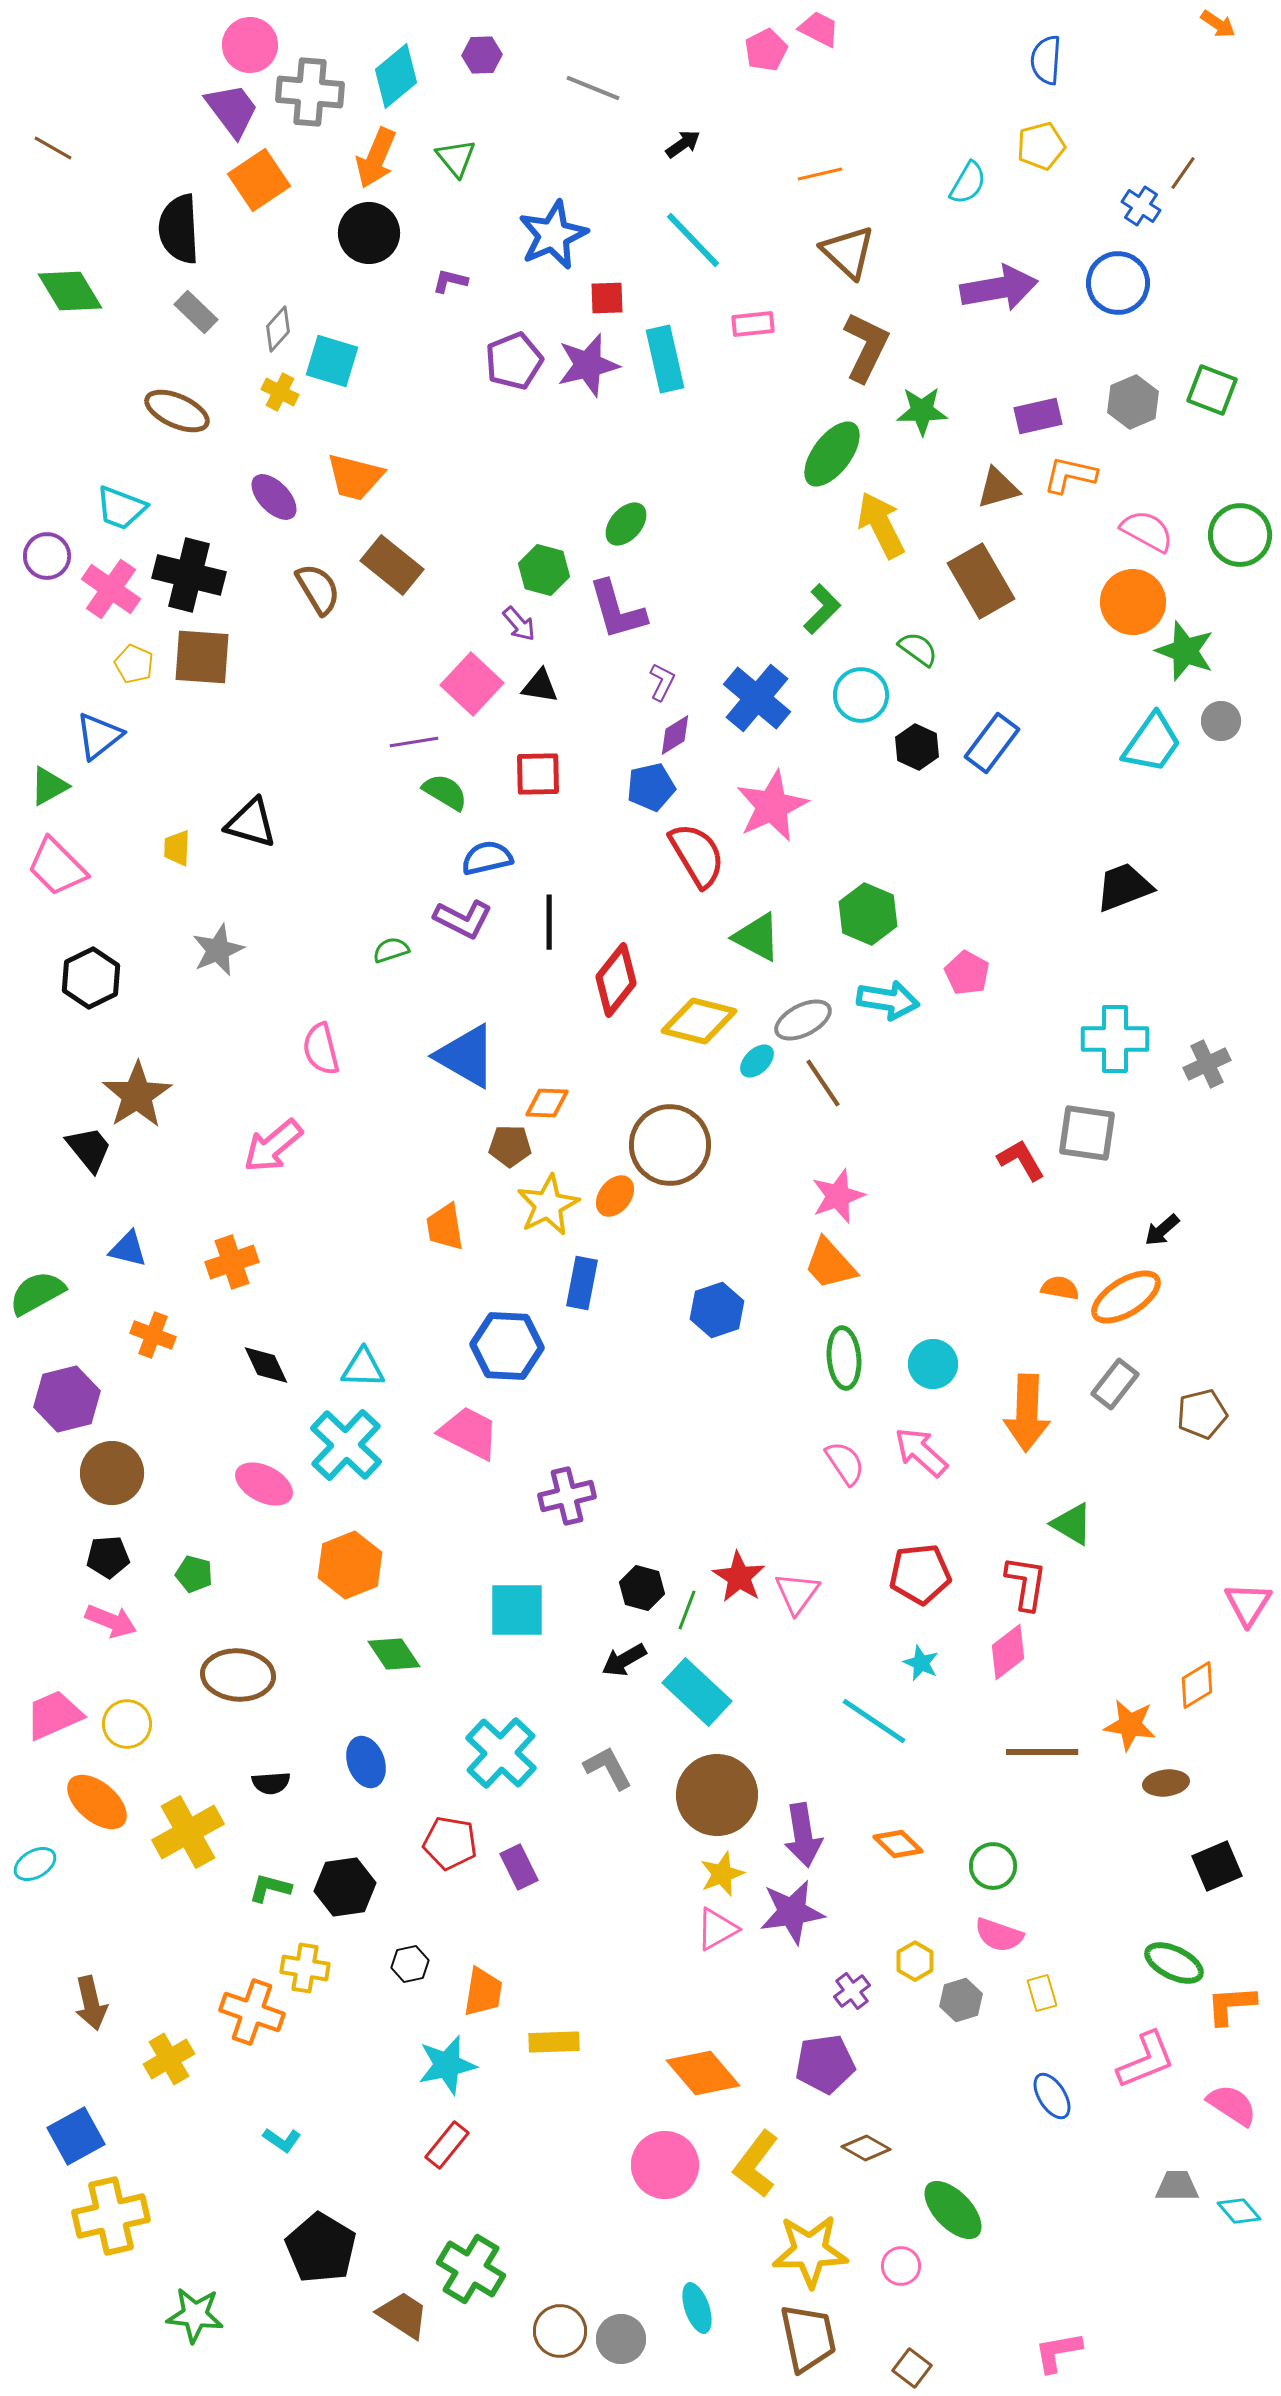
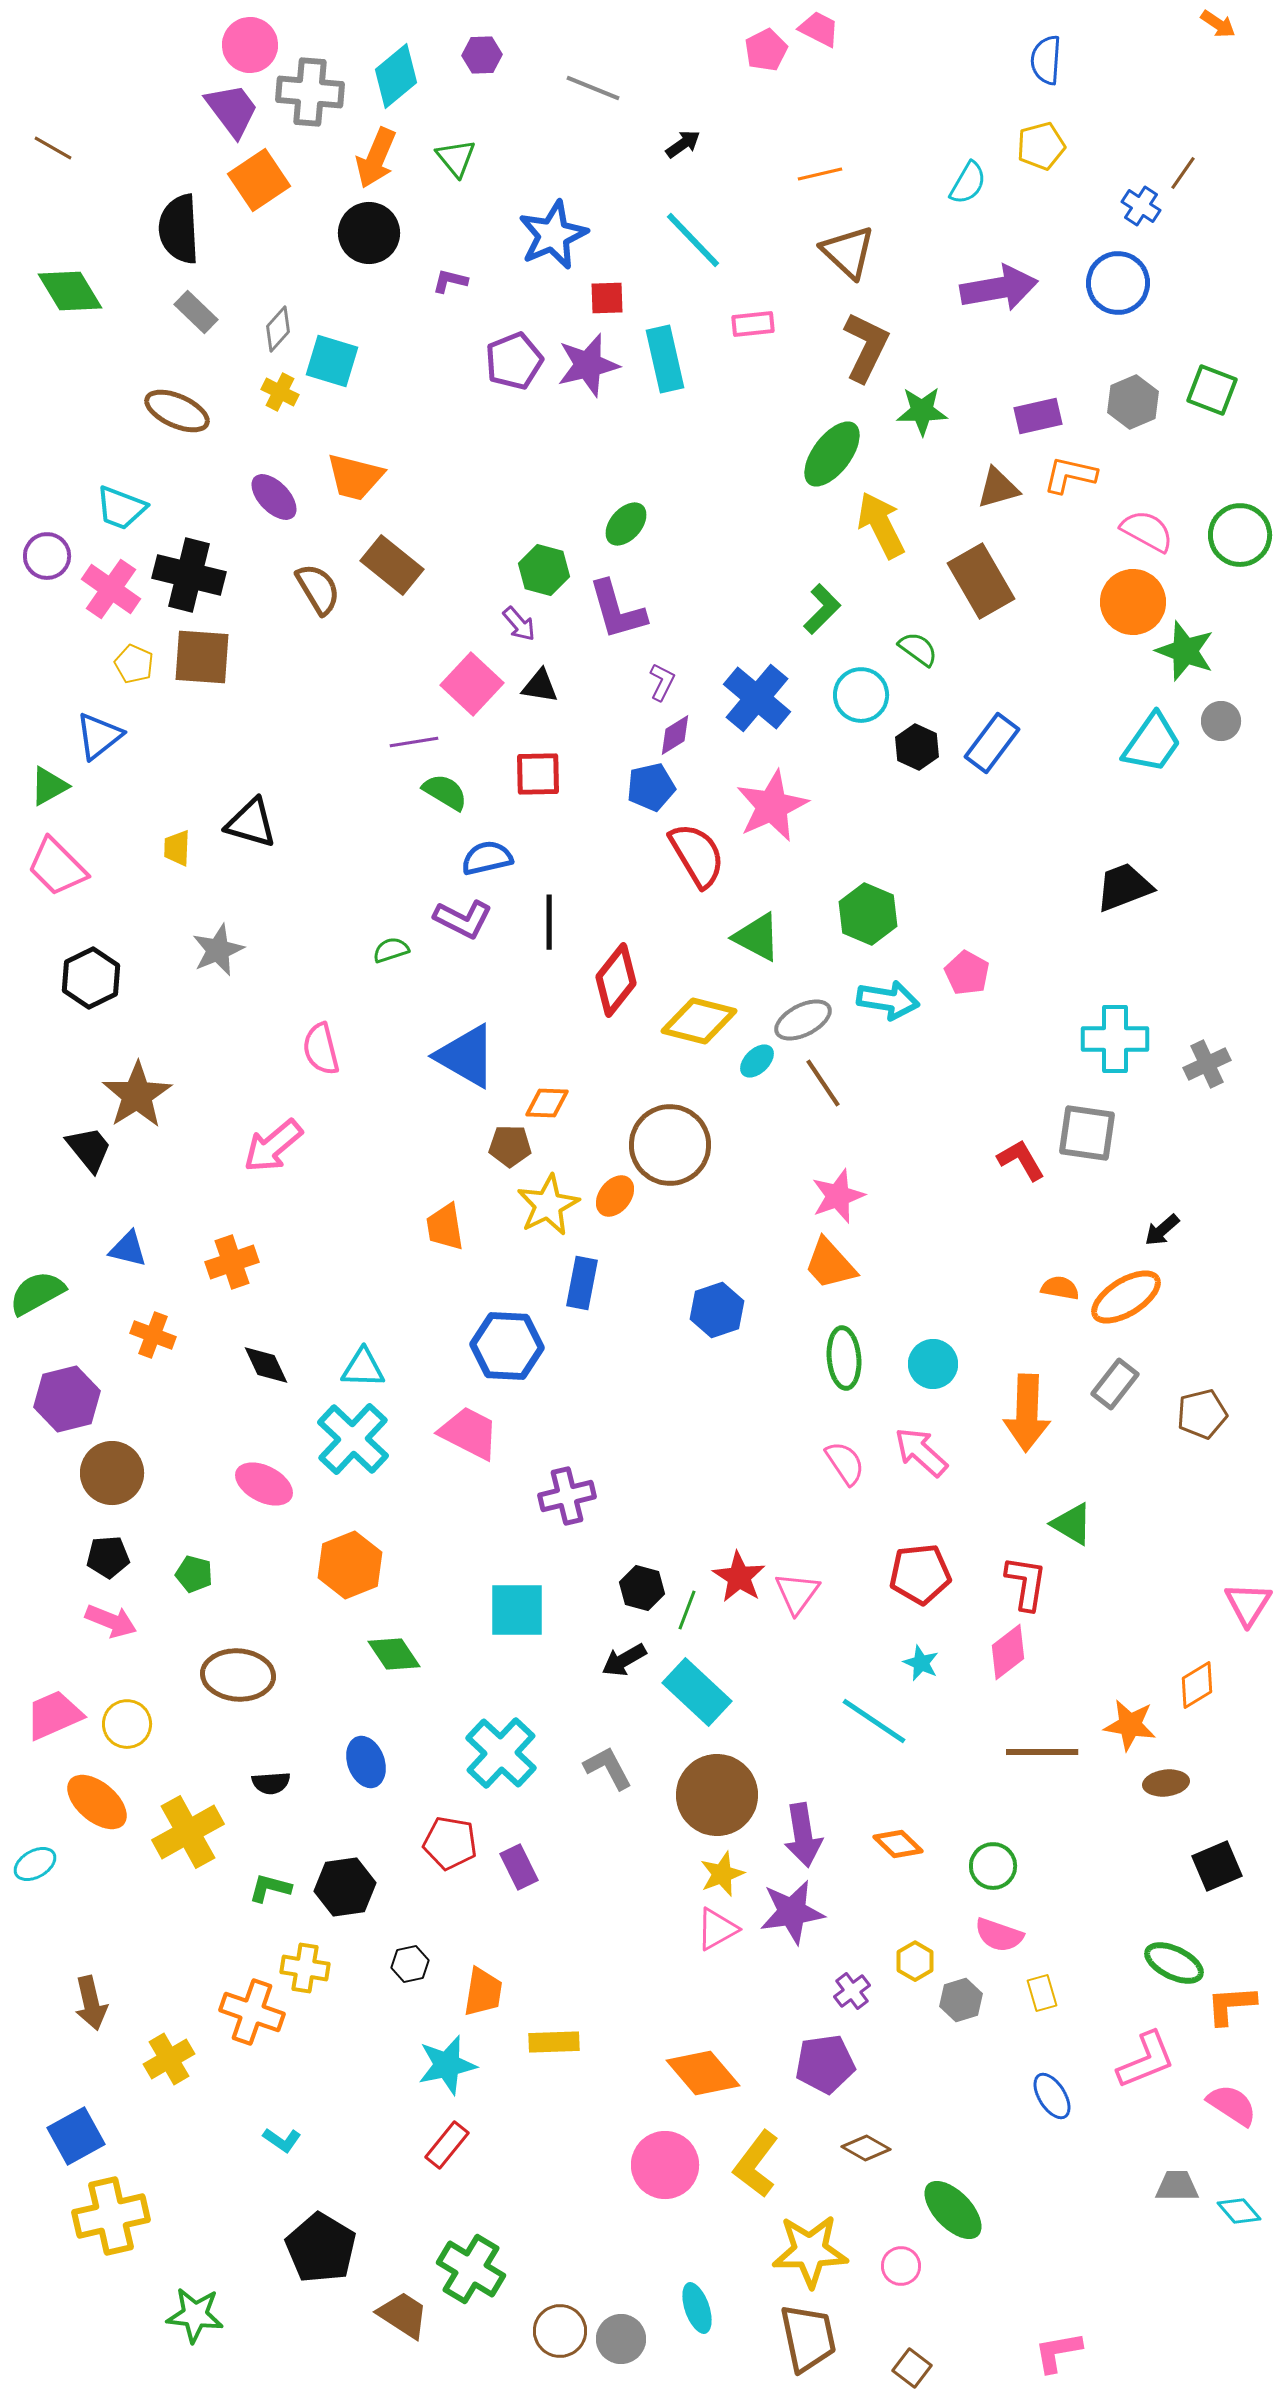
cyan cross at (346, 1445): moved 7 px right, 6 px up
